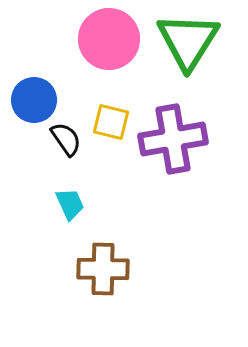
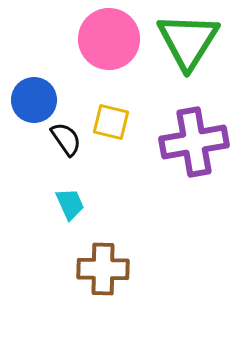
purple cross: moved 21 px right, 3 px down
